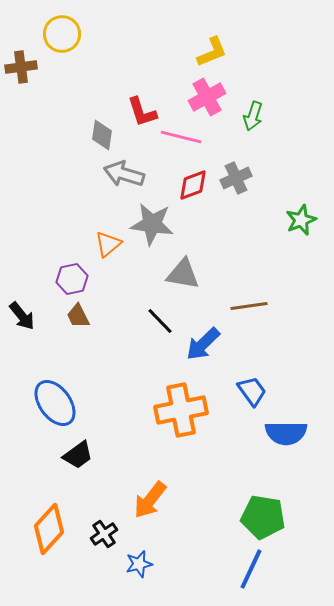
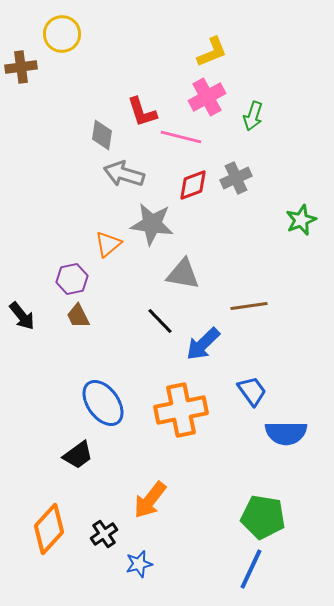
blue ellipse: moved 48 px right
